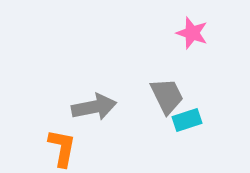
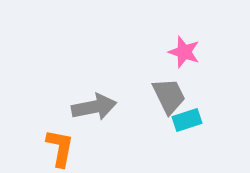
pink star: moved 8 px left, 19 px down
gray trapezoid: moved 2 px right
orange L-shape: moved 2 px left
